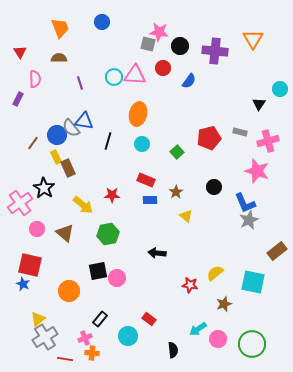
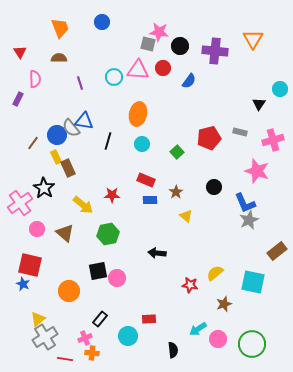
pink triangle at (135, 75): moved 3 px right, 5 px up
pink cross at (268, 141): moved 5 px right, 1 px up
red rectangle at (149, 319): rotated 40 degrees counterclockwise
